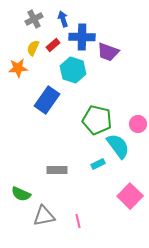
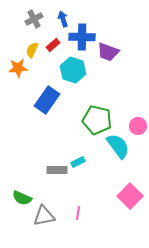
yellow semicircle: moved 1 px left, 2 px down
pink circle: moved 2 px down
cyan rectangle: moved 20 px left, 2 px up
green semicircle: moved 1 px right, 4 px down
pink line: moved 8 px up; rotated 24 degrees clockwise
